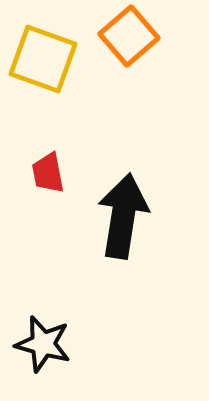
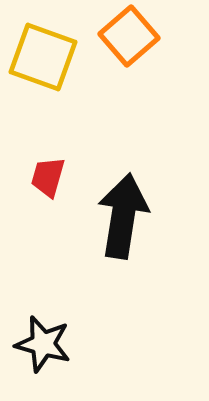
yellow square: moved 2 px up
red trapezoid: moved 4 px down; rotated 27 degrees clockwise
